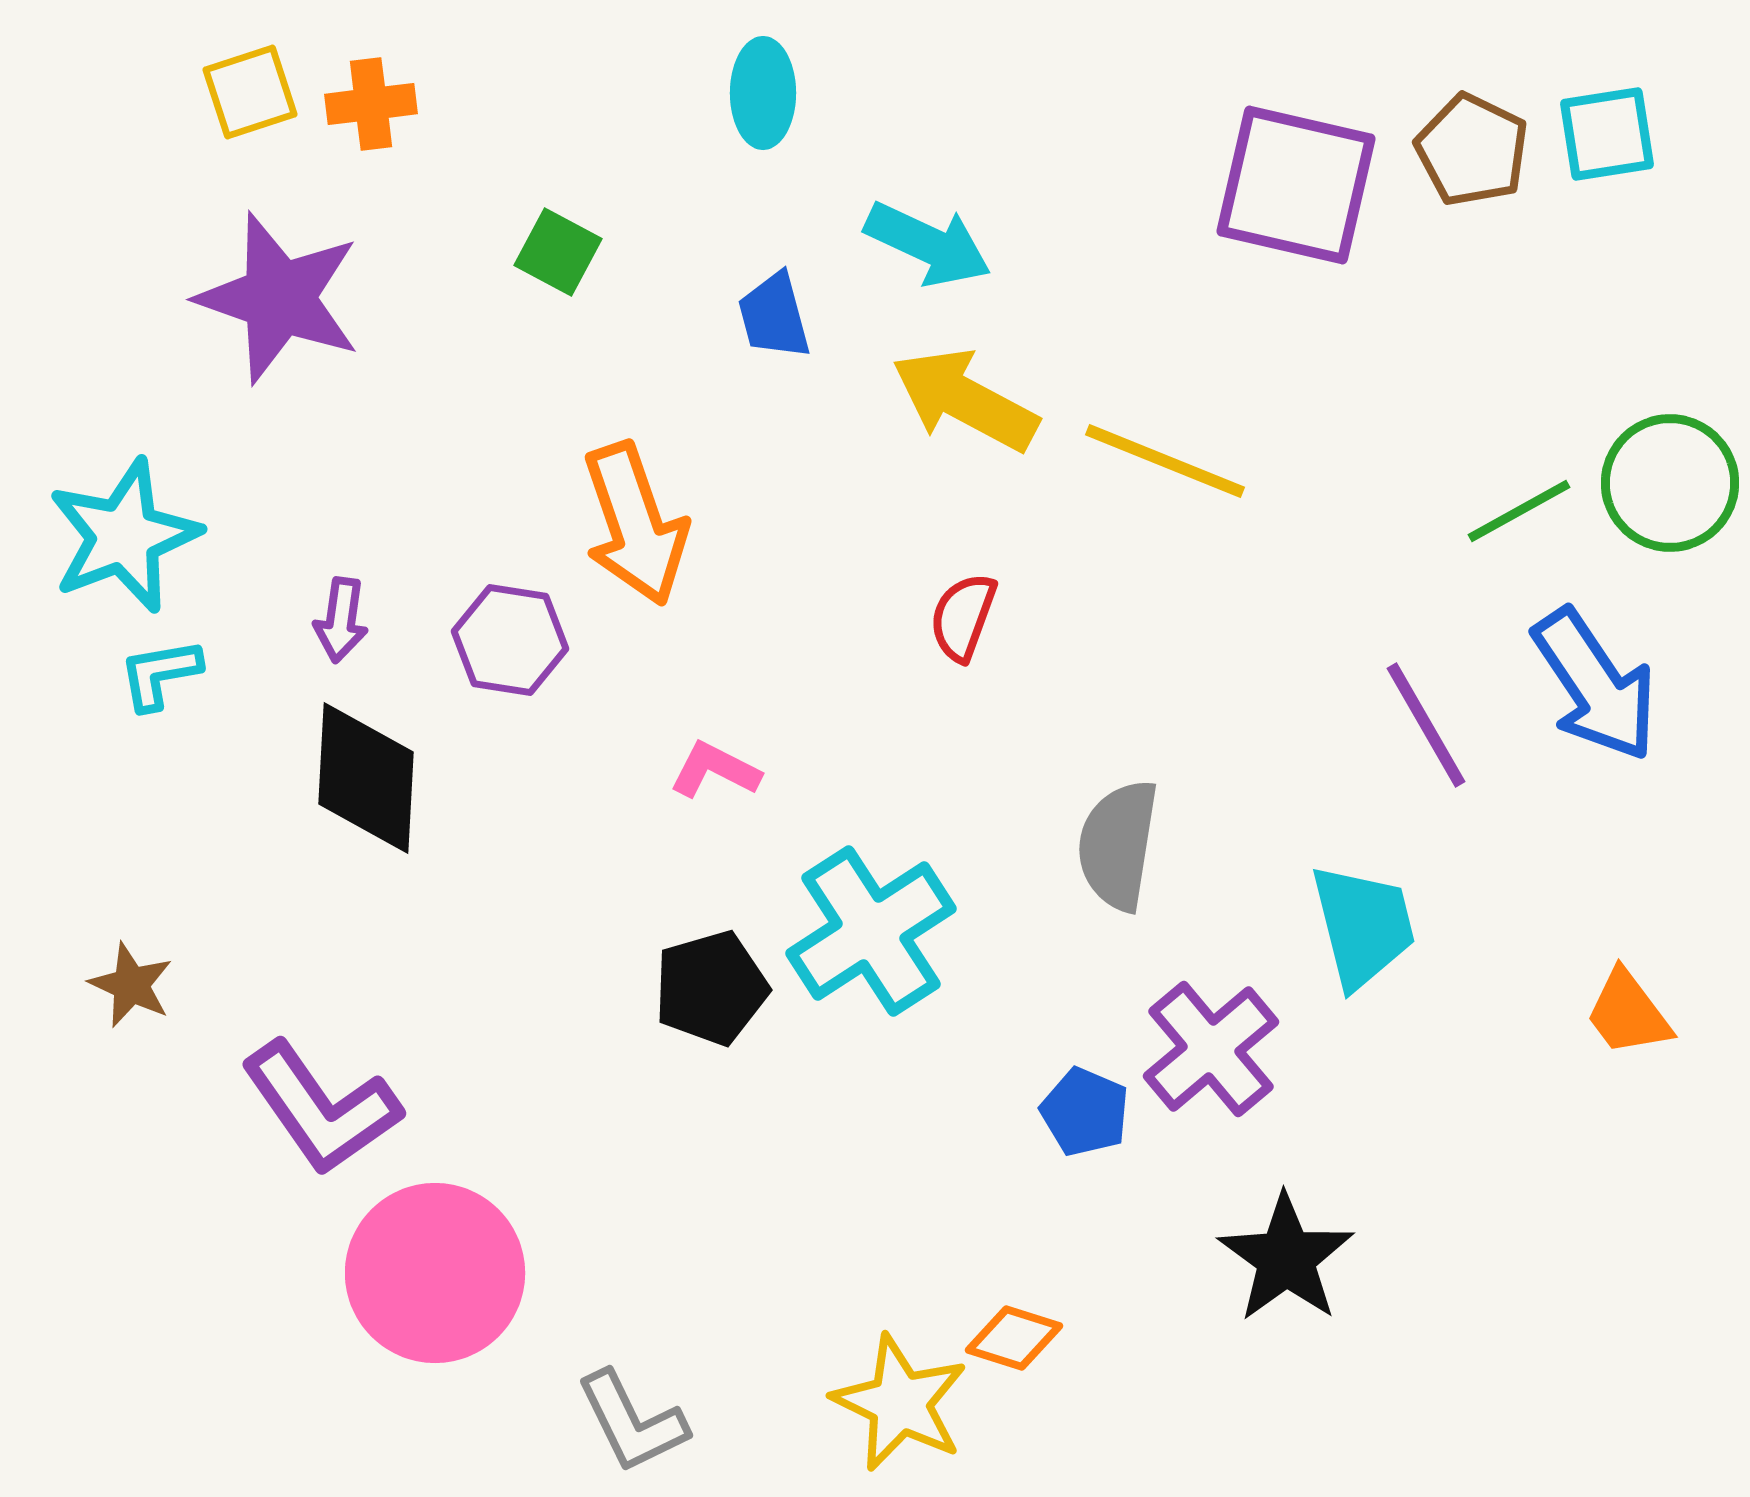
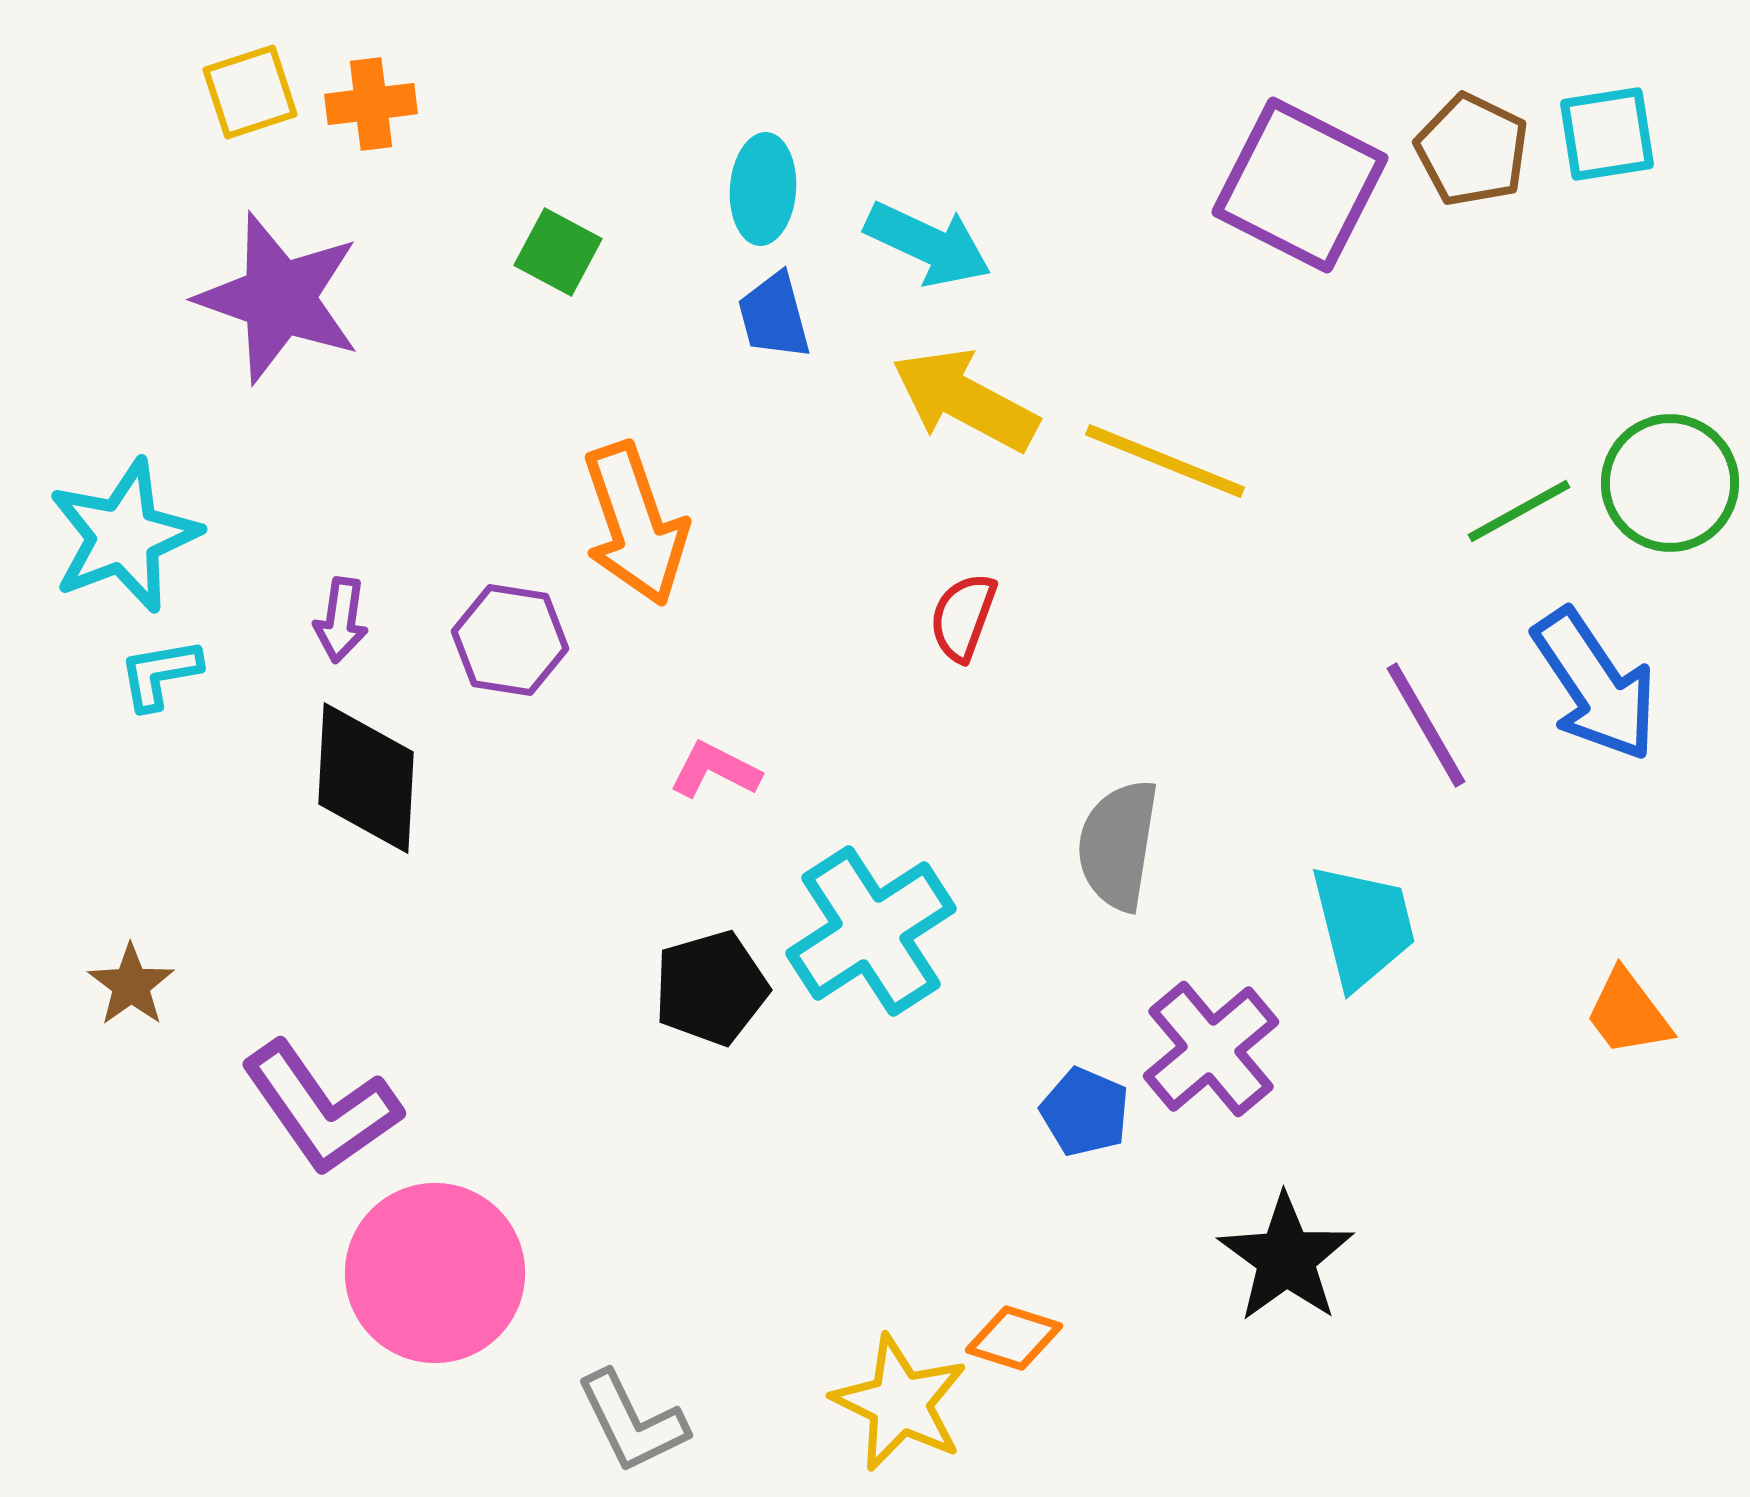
cyan ellipse: moved 96 px down; rotated 4 degrees clockwise
purple square: moved 4 px right; rotated 14 degrees clockwise
brown star: rotated 12 degrees clockwise
